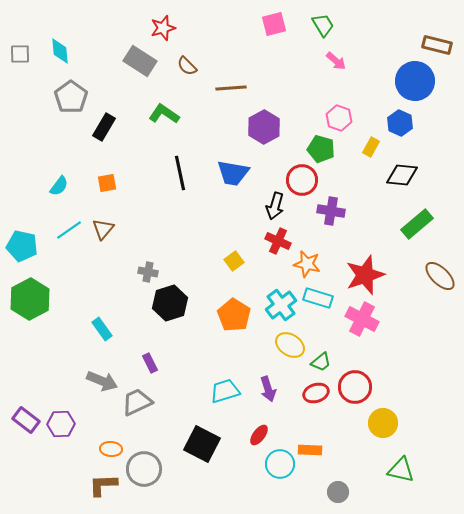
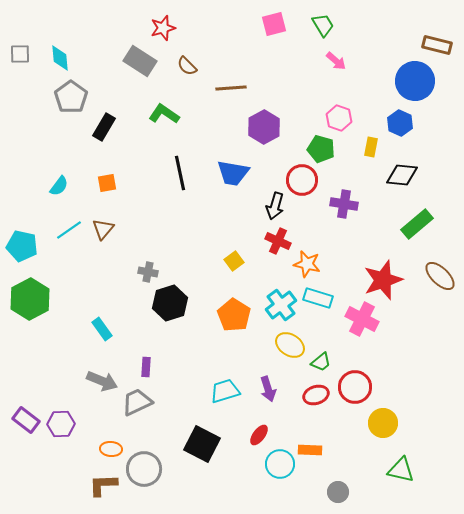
cyan diamond at (60, 51): moved 7 px down
yellow rectangle at (371, 147): rotated 18 degrees counterclockwise
purple cross at (331, 211): moved 13 px right, 7 px up
red star at (365, 275): moved 18 px right, 5 px down
purple rectangle at (150, 363): moved 4 px left, 4 px down; rotated 30 degrees clockwise
red ellipse at (316, 393): moved 2 px down
